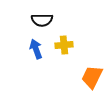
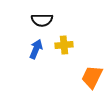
blue arrow: rotated 42 degrees clockwise
